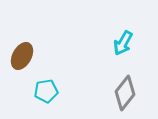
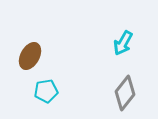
brown ellipse: moved 8 px right
